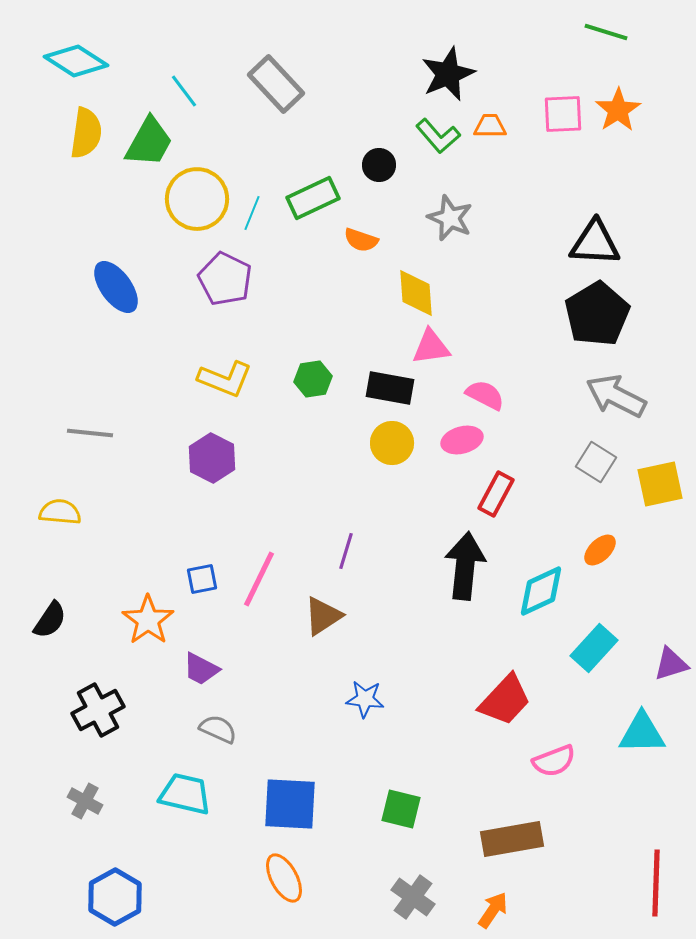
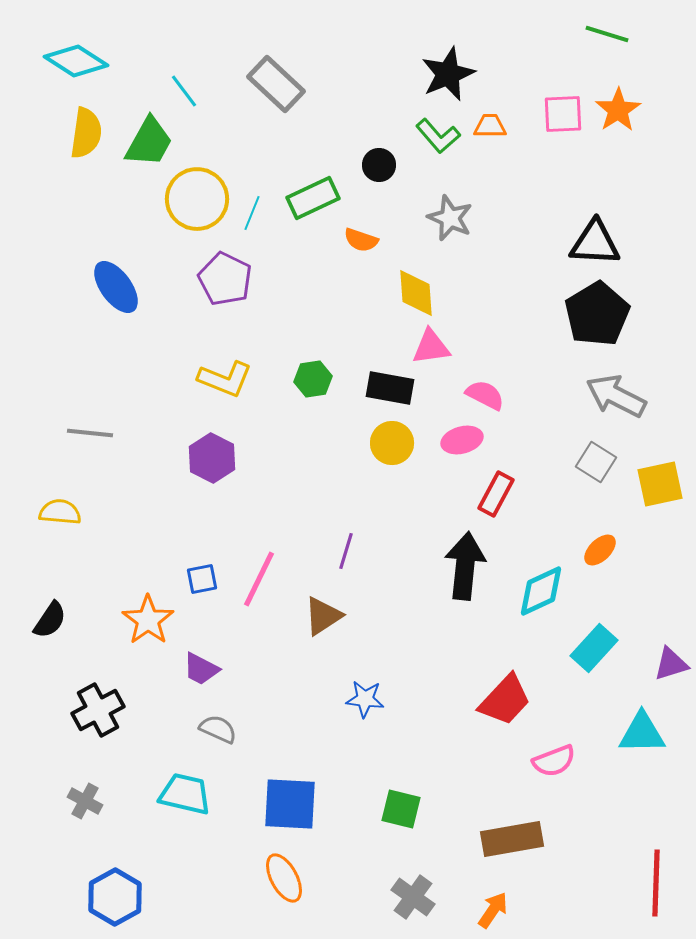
green line at (606, 32): moved 1 px right, 2 px down
gray rectangle at (276, 84): rotated 4 degrees counterclockwise
